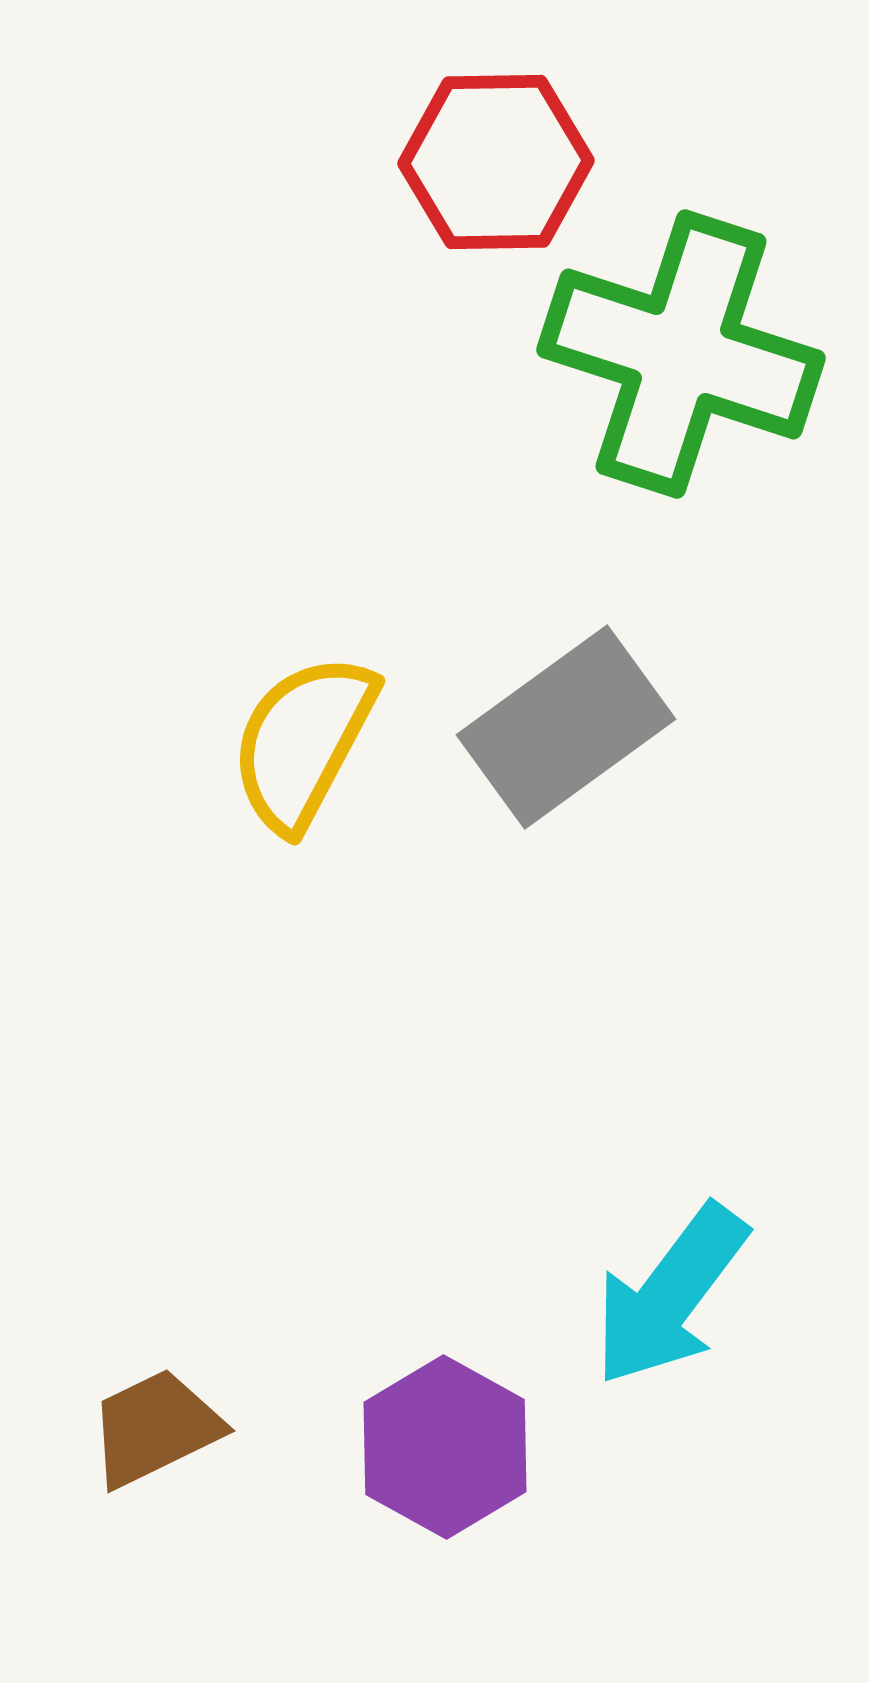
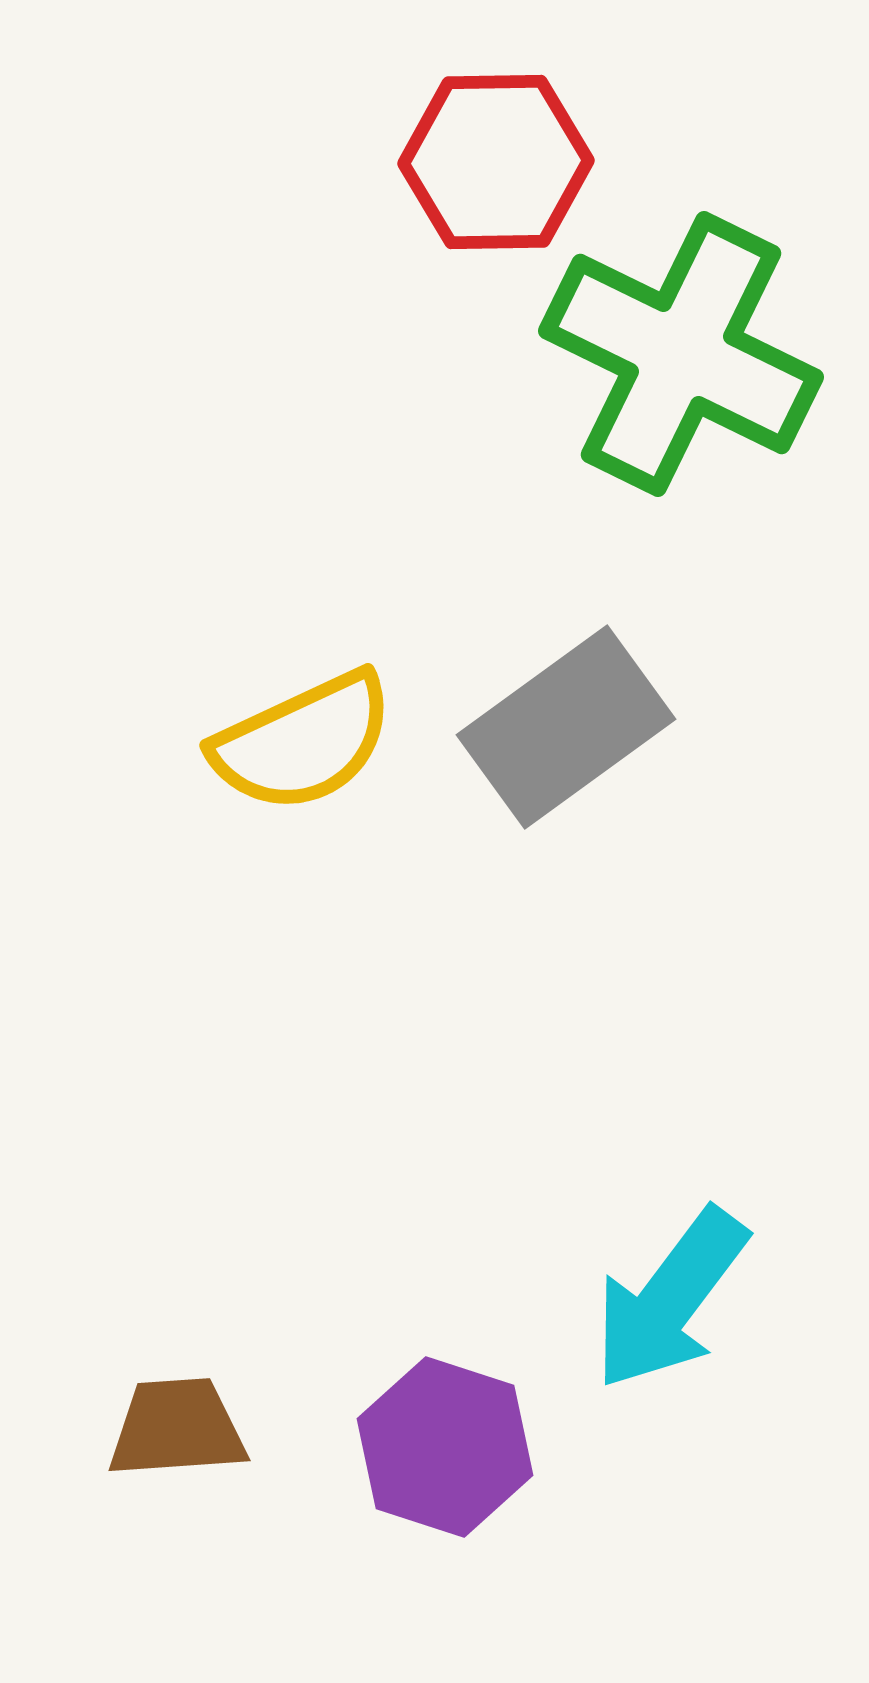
green cross: rotated 8 degrees clockwise
yellow semicircle: rotated 143 degrees counterclockwise
cyan arrow: moved 4 px down
brown trapezoid: moved 22 px right; rotated 22 degrees clockwise
purple hexagon: rotated 11 degrees counterclockwise
